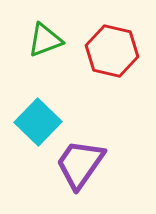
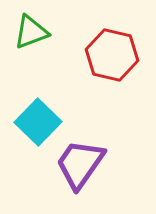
green triangle: moved 14 px left, 8 px up
red hexagon: moved 4 px down
